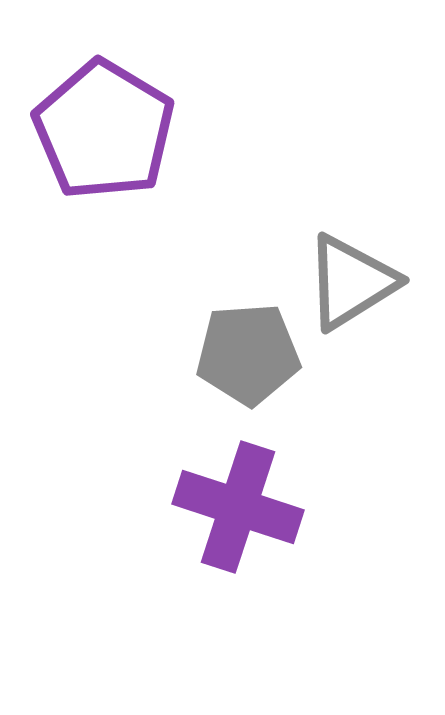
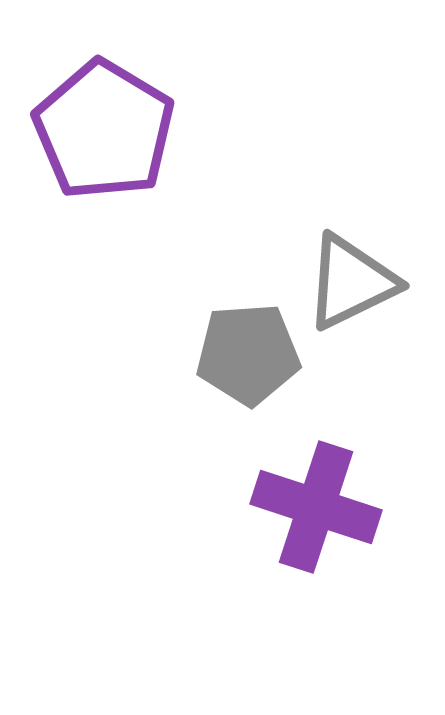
gray triangle: rotated 6 degrees clockwise
purple cross: moved 78 px right
